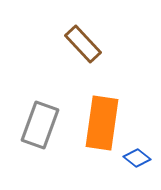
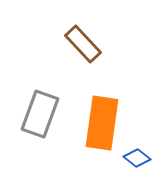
gray rectangle: moved 11 px up
